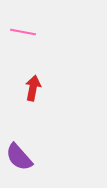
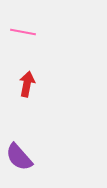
red arrow: moved 6 px left, 4 px up
